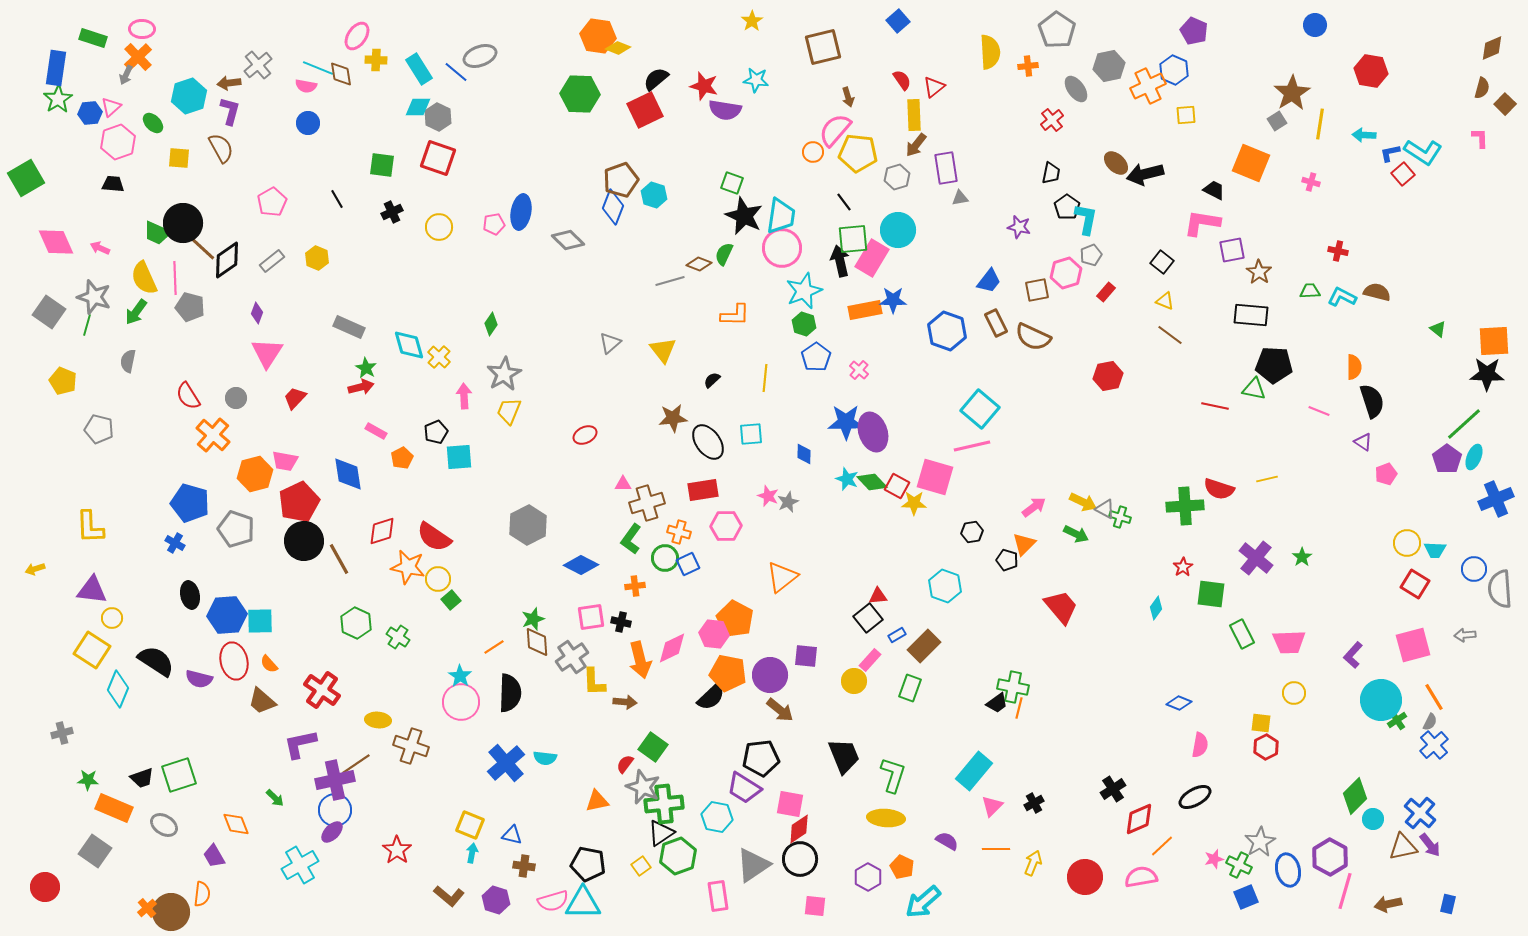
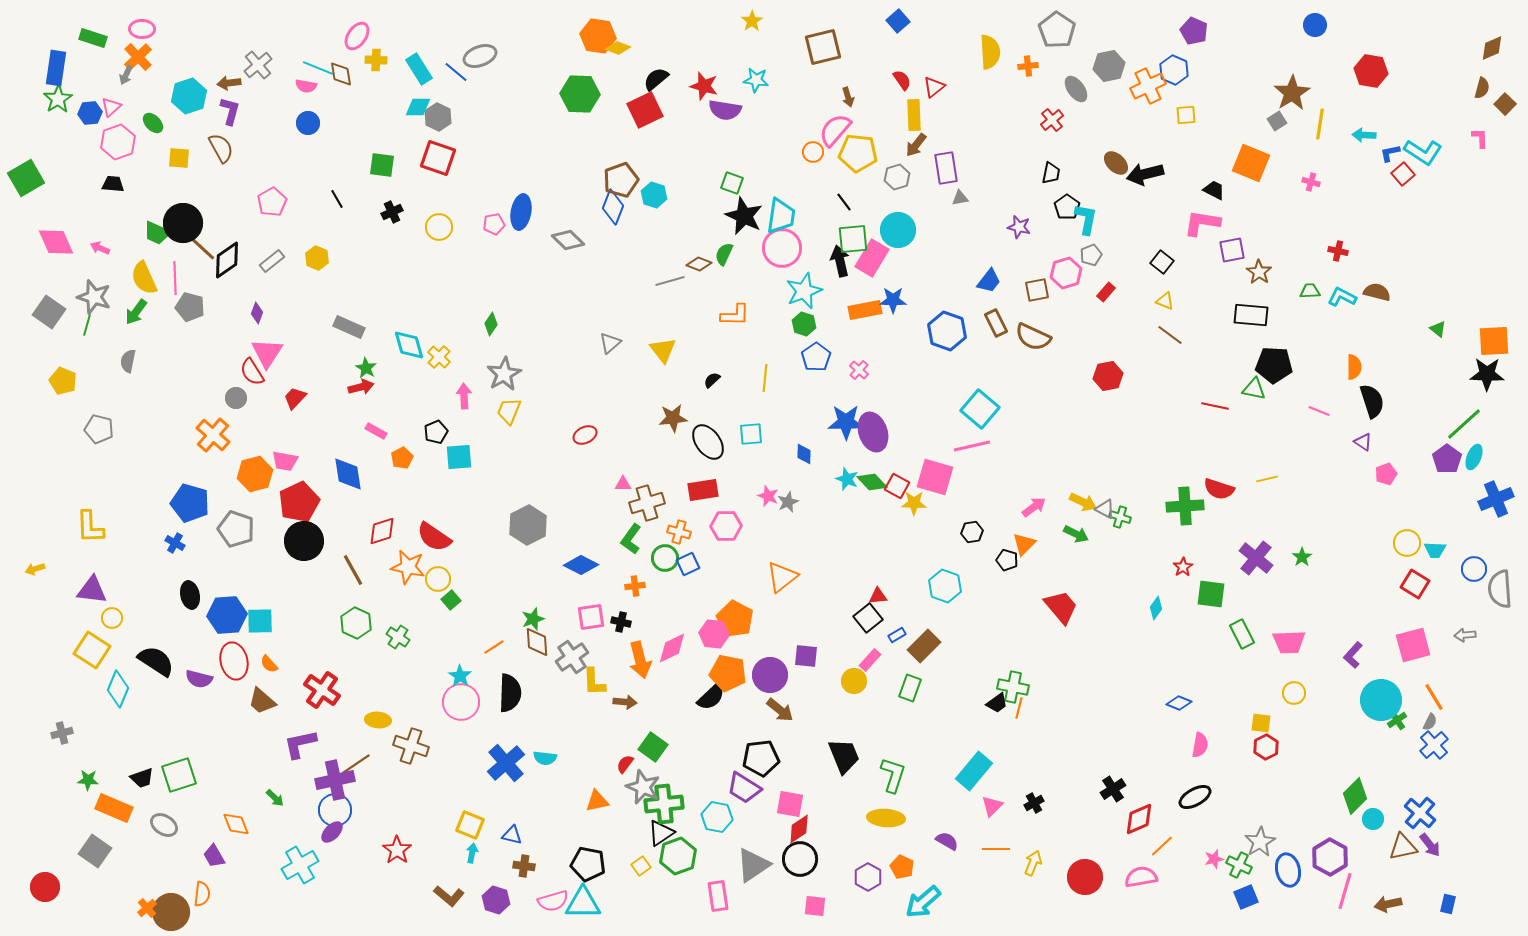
red semicircle at (188, 396): moved 64 px right, 24 px up
brown line at (339, 559): moved 14 px right, 11 px down
